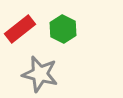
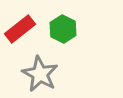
gray star: rotated 15 degrees clockwise
